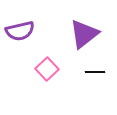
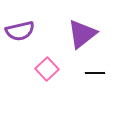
purple triangle: moved 2 px left
black line: moved 1 px down
